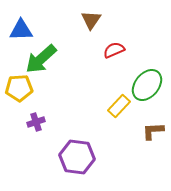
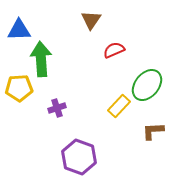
blue triangle: moved 2 px left
green arrow: rotated 128 degrees clockwise
purple cross: moved 21 px right, 14 px up
purple hexagon: moved 2 px right; rotated 12 degrees clockwise
